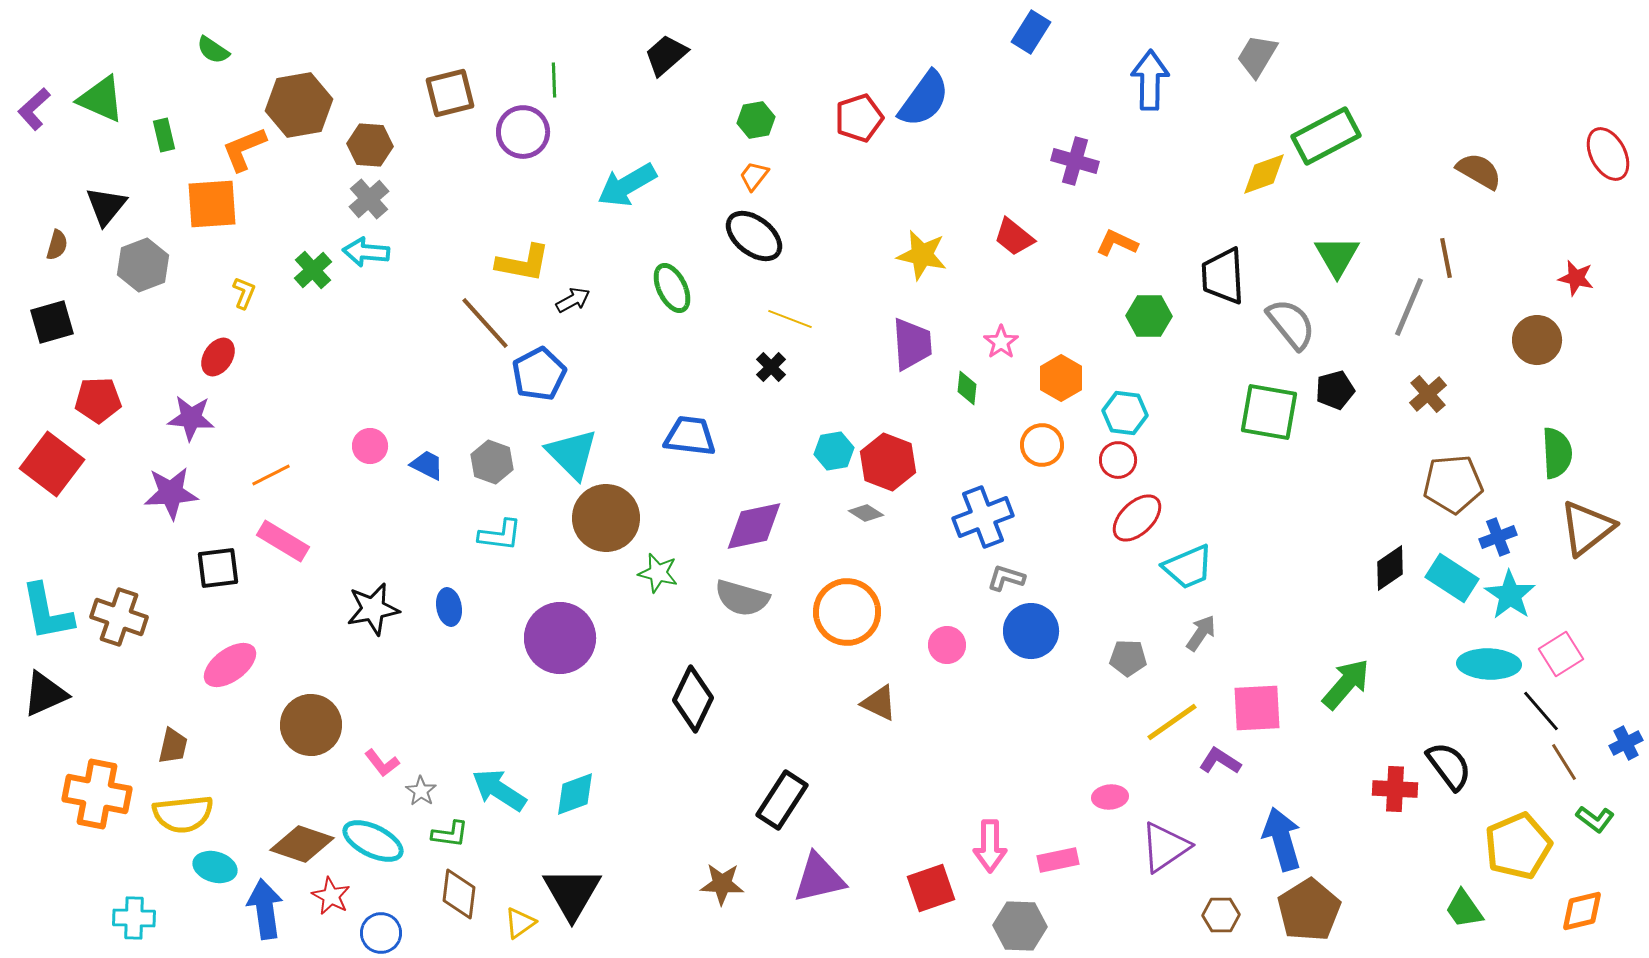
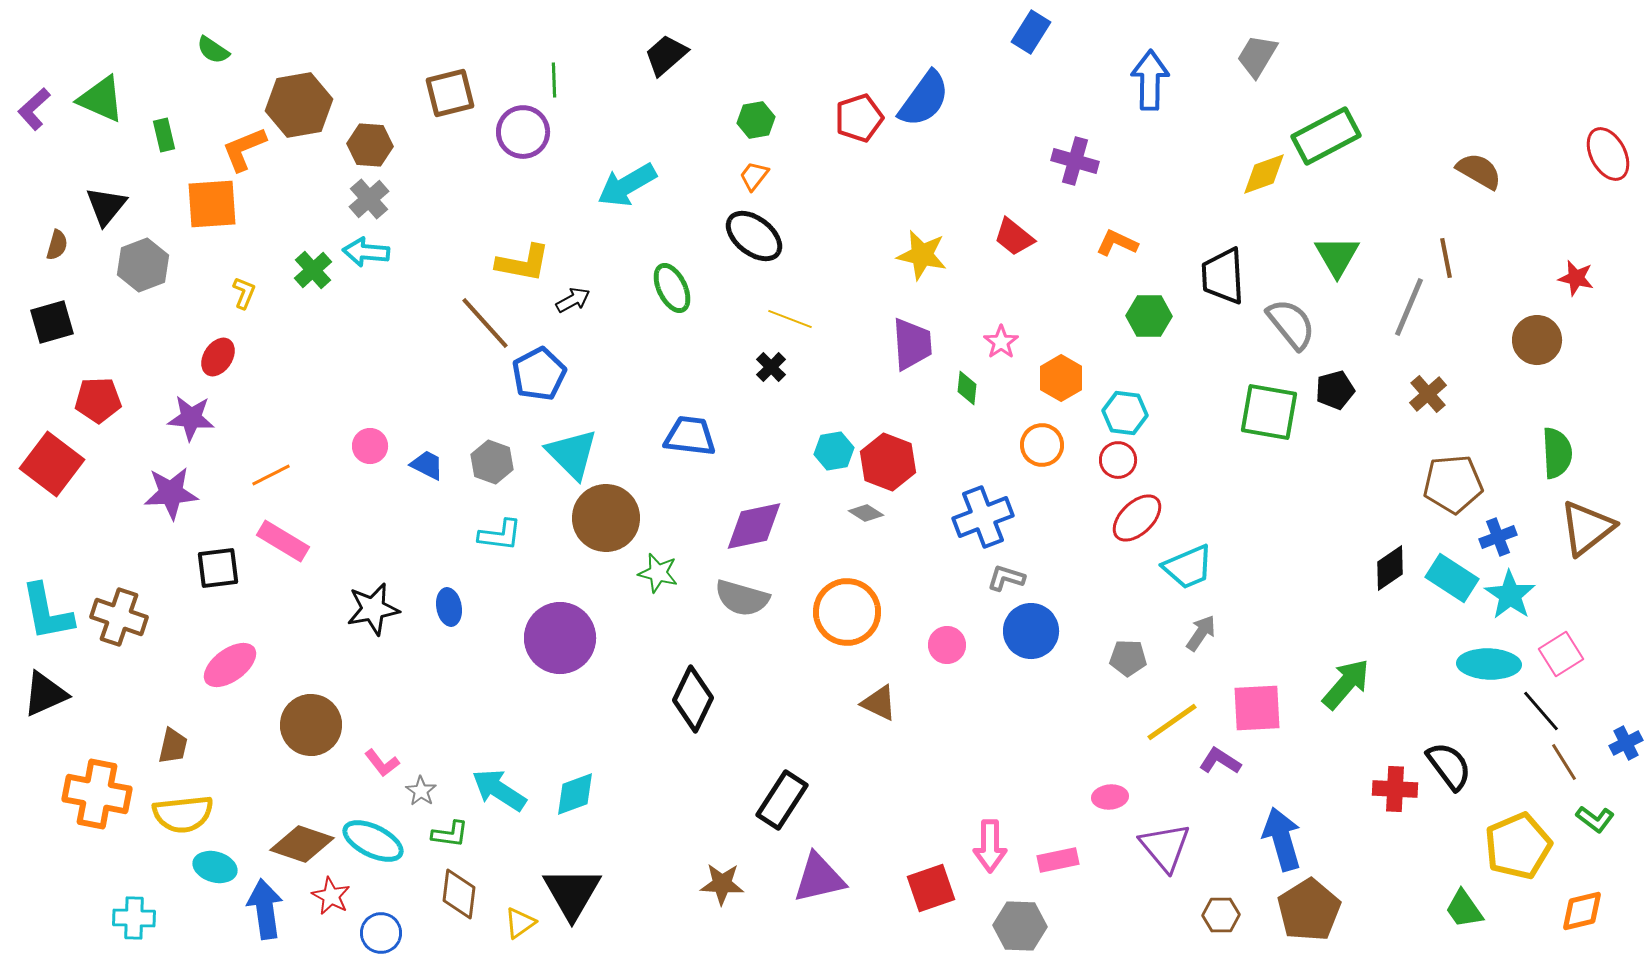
purple triangle at (1165, 847): rotated 36 degrees counterclockwise
